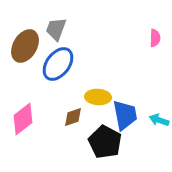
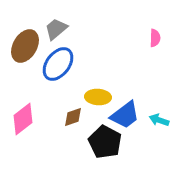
gray trapezoid: rotated 30 degrees clockwise
blue trapezoid: rotated 64 degrees clockwise
